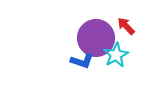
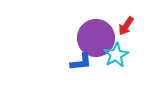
red arrow: rotated 102 degrees counterclockwise
blue L-shape: moved 1 px left, 1 px down; rotated 25 degrees counterclockwise
